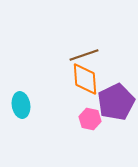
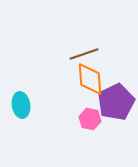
brown line: moved 1 px up
orange diamond: moved 5 px right
